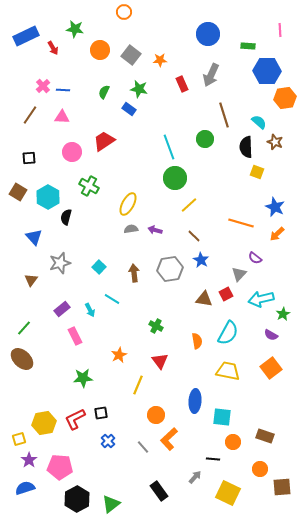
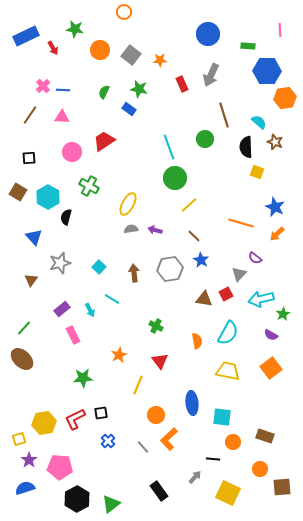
pink rectangle at (75, 336): moved 2 px left, 1 px up
blue ellipse at (195, 401): moved 3 px left, 2 px down; rotated 10 degrees counterclockwise
